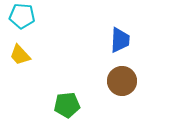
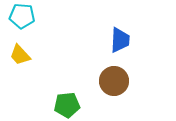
brown circle: moved 8 px left
